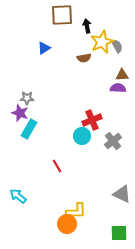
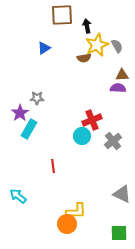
yellow star: moved 5 px left, 3 px down
gray star: moved 10 px right
purple star: rotated 18 degrees clockwise
red line: moved 4 px left; rotated 24 degrees clockwise
